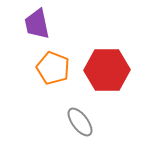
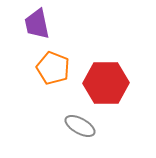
red hexagon: moved 1 px left, 13 px down
gray ellipse: moved 4 px down; rotated 24 degrees counterclockwise
